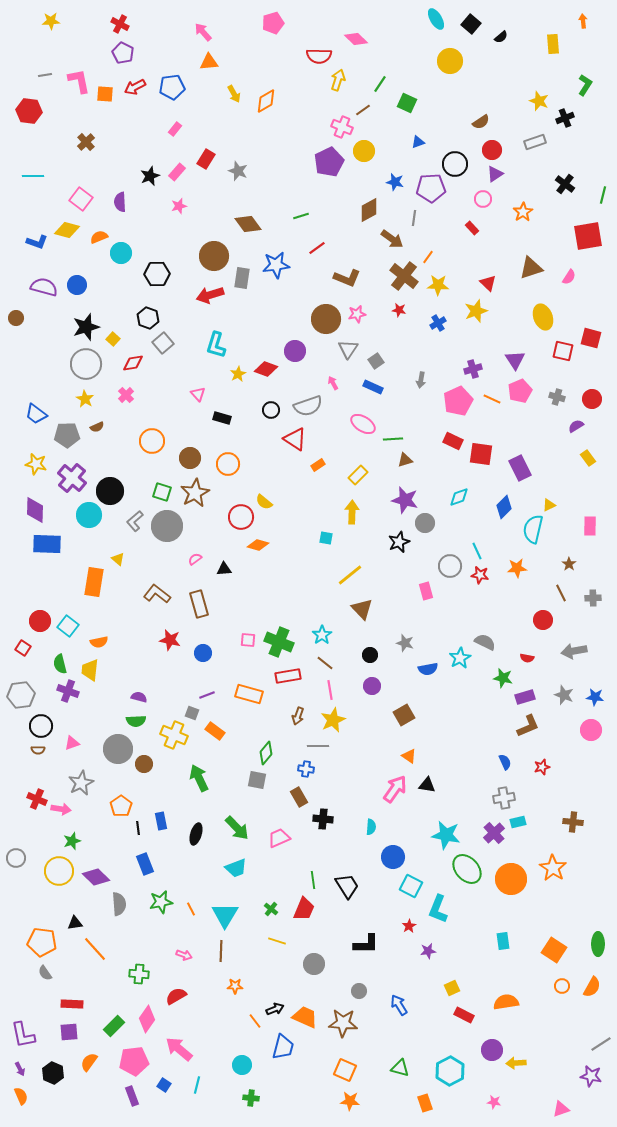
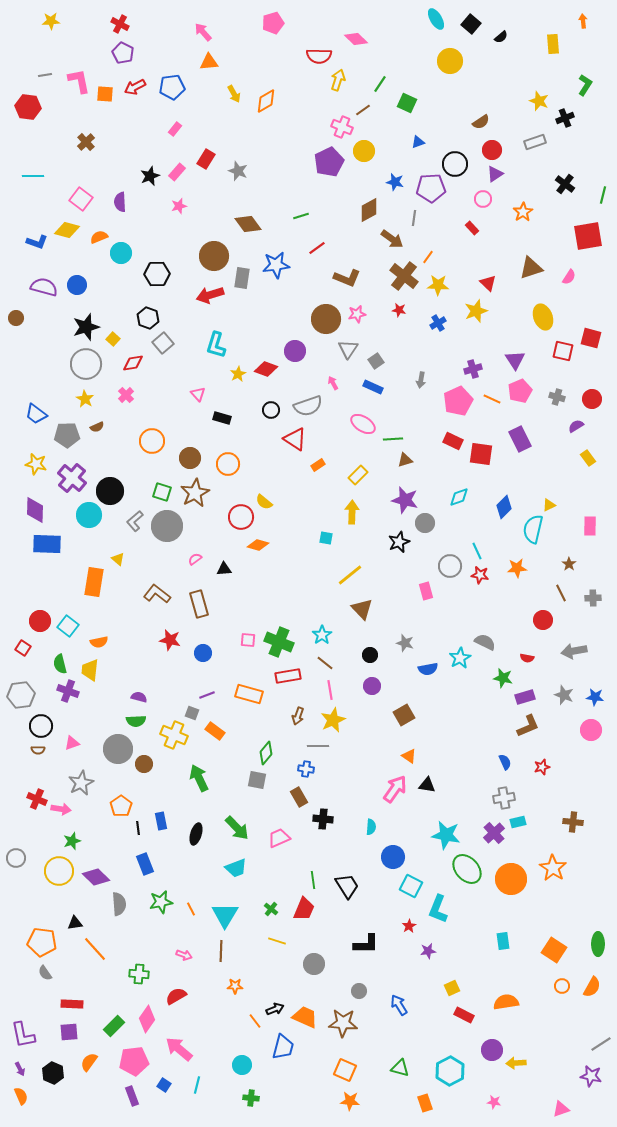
red hexagon at (29, 111): moved 1 px left, 4 px up
purple rectangle at (520, 468): moved 29 px up
